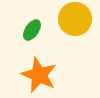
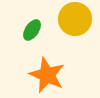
orange star: moved 8 px right
